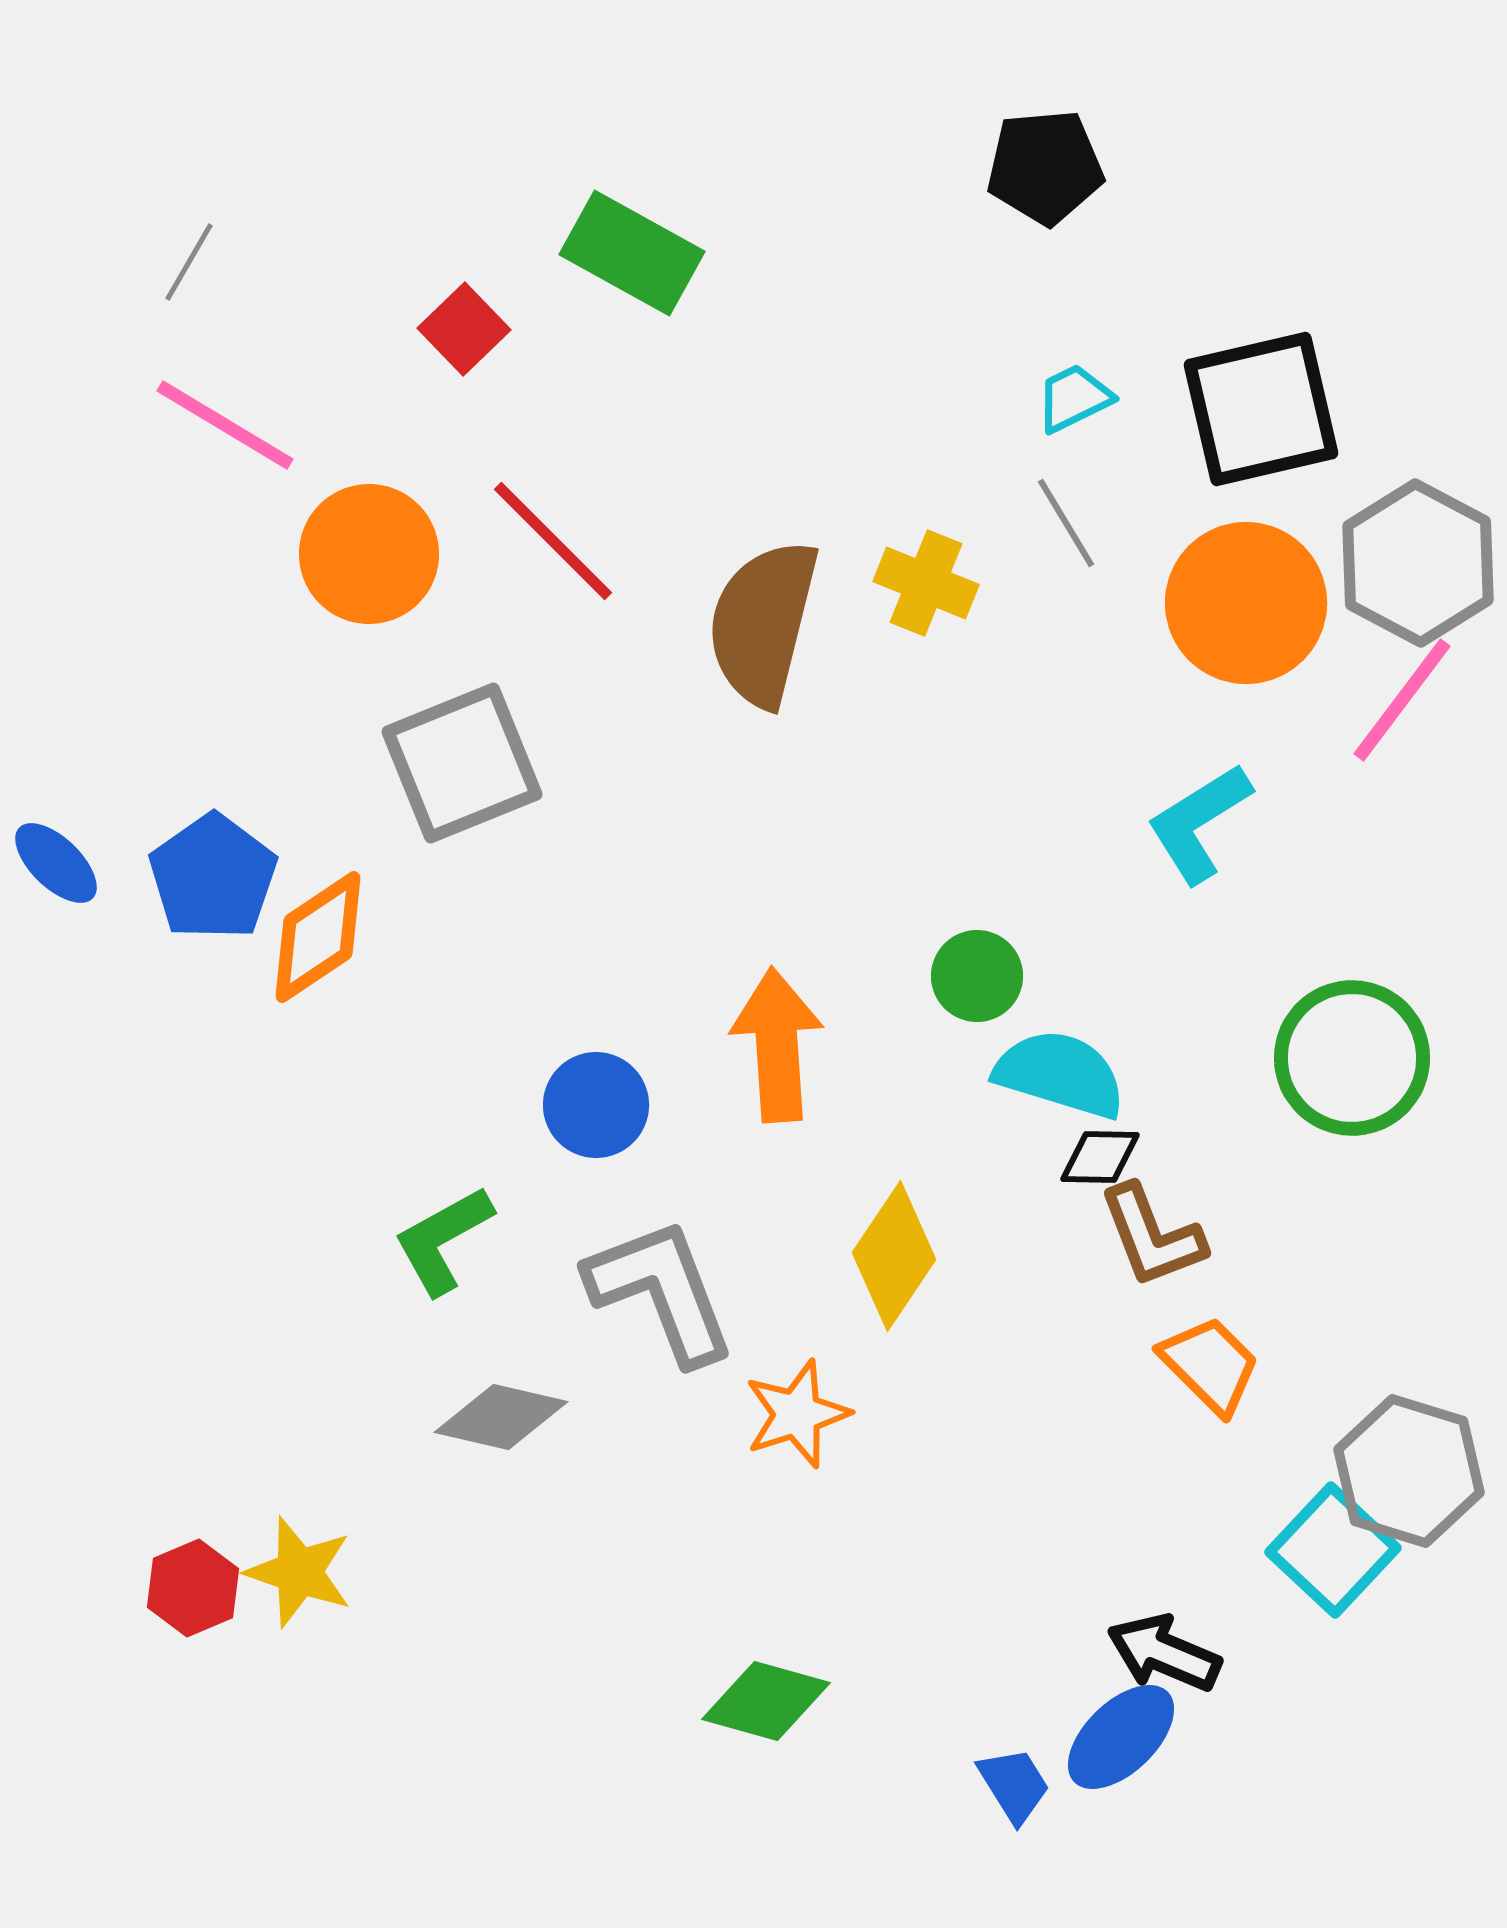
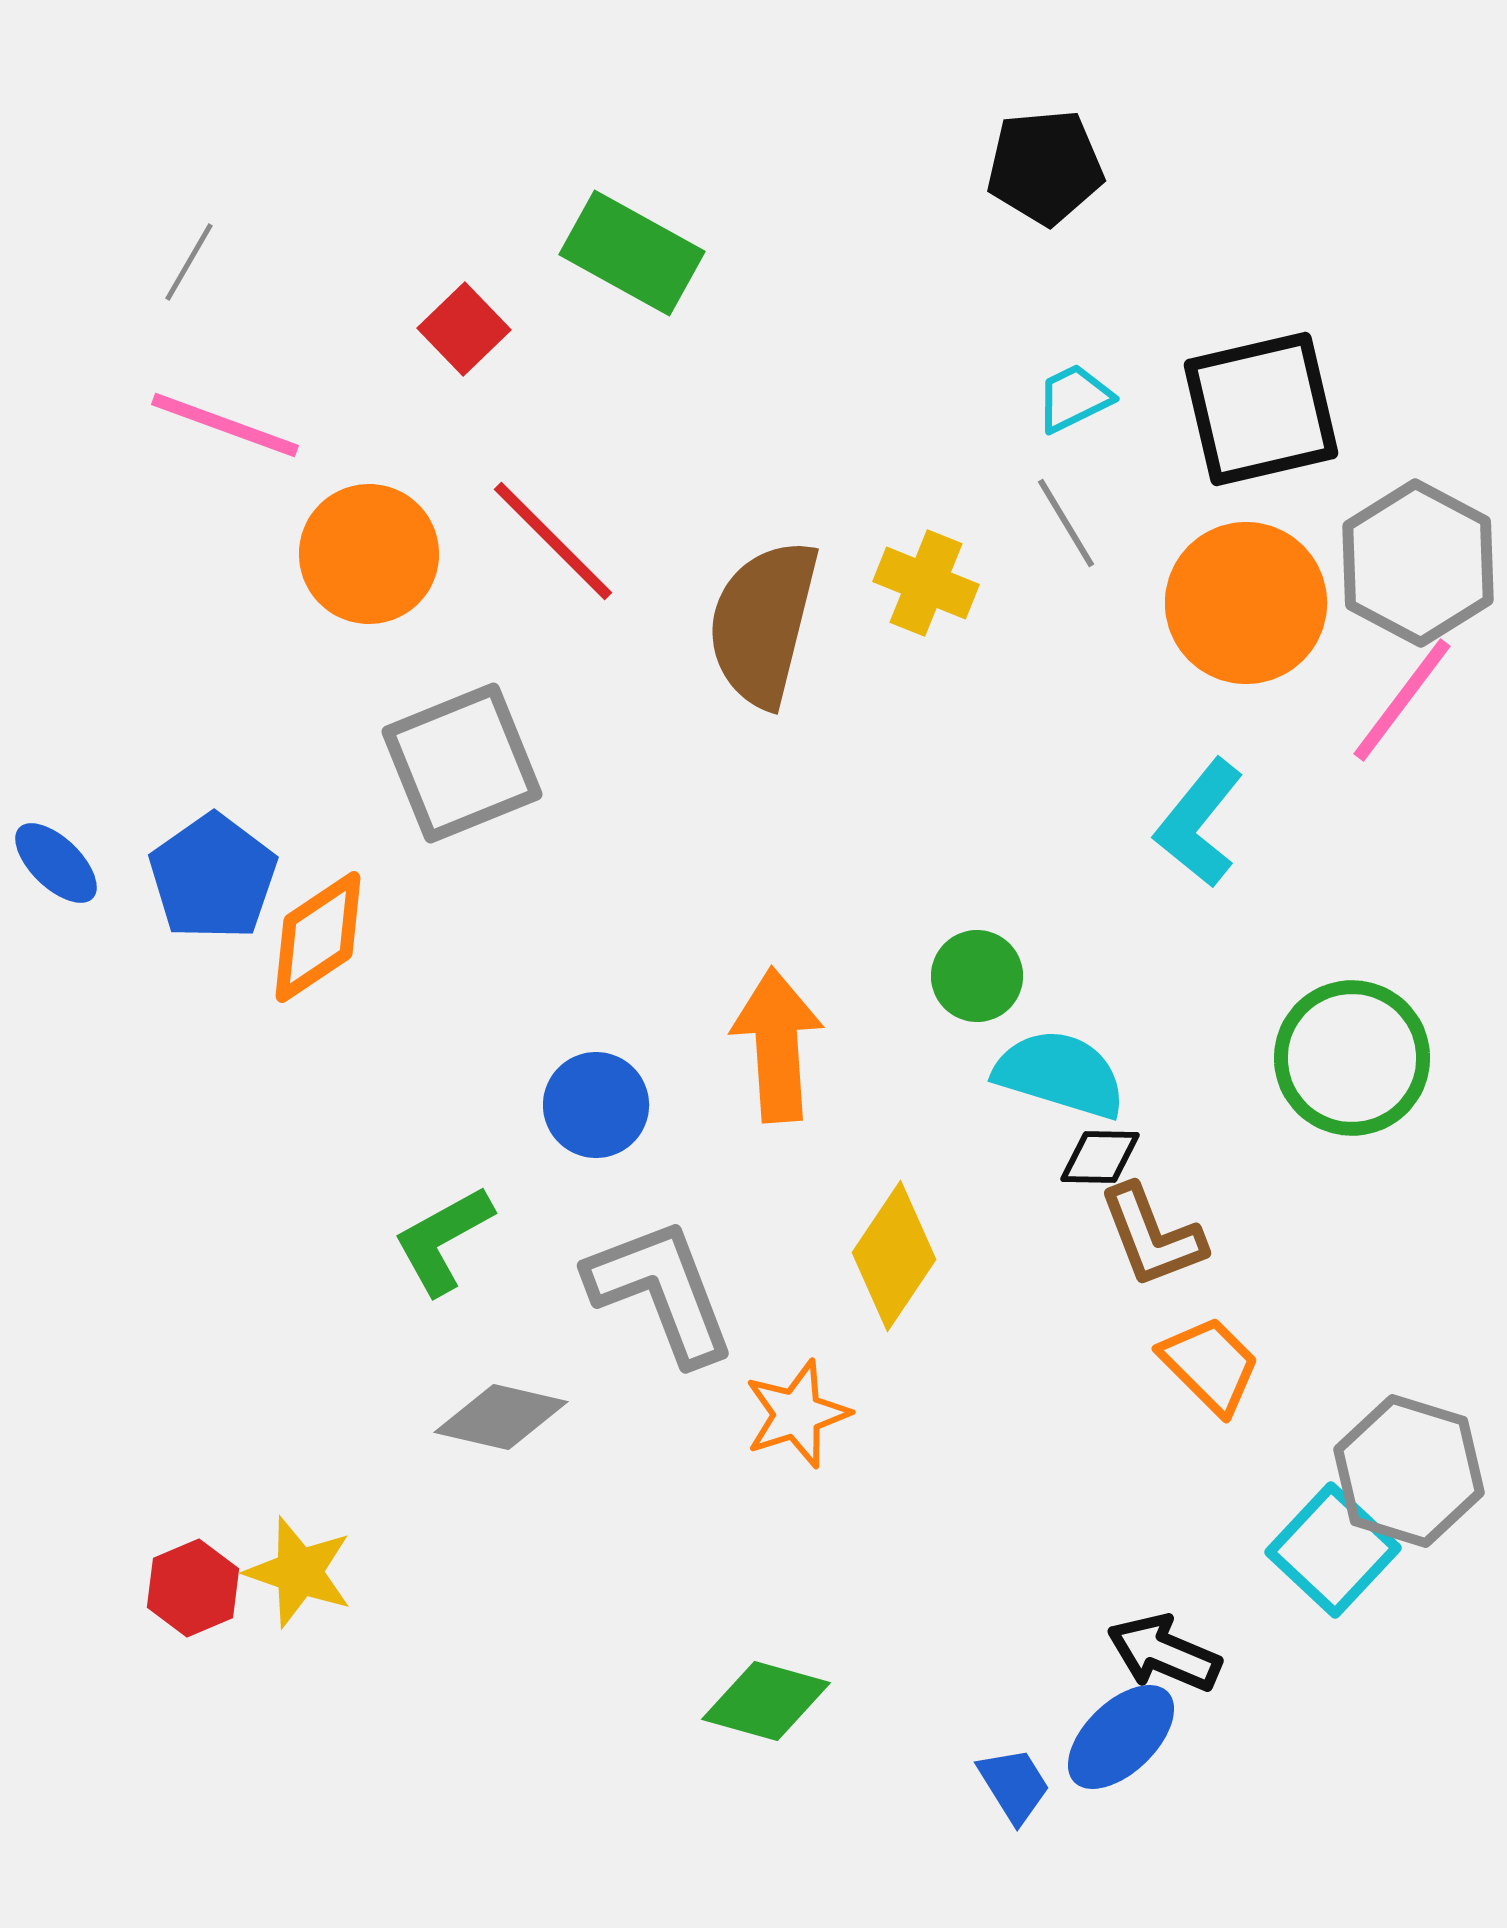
pink line at (225, 425): rotated 11 degrees counterclockwise
cyan L-shape at (1199, 823): rotated 19 degrees counterclockwise
